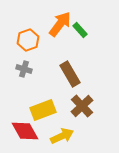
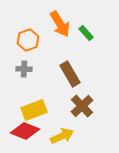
orange arrow: rotated 112 degrees clockwise
green rectangle: moved 6 px right, 3 px down
gray cross: rotated 14 degrees counterclockwise
yellow rectangle: moved 9 px left
red diamond: rotated 40 degrees counterclockwise
